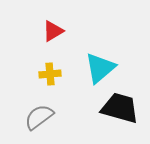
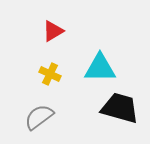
cyan triangle: rotated 40 degrees clockwise
yellow cross: rotated 30 degrees clockwise
